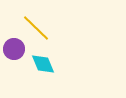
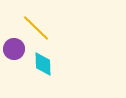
cyan diamond: rotated 20 degrees clockwise
